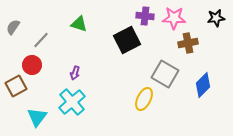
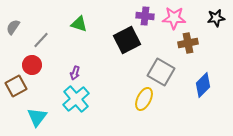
gray square: moved 4 px left, 2 px up
cyan cross: moved 4 px right, 3 px up
